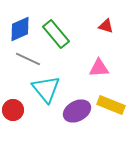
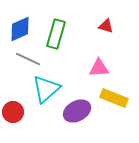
green rectangle: rotated 56 degrees clockwise
cyan triangle: rotated 28 degrees clockwise
yellow rectangle: moved 3 px right, 7 px up
red circle: moved 2 px down
